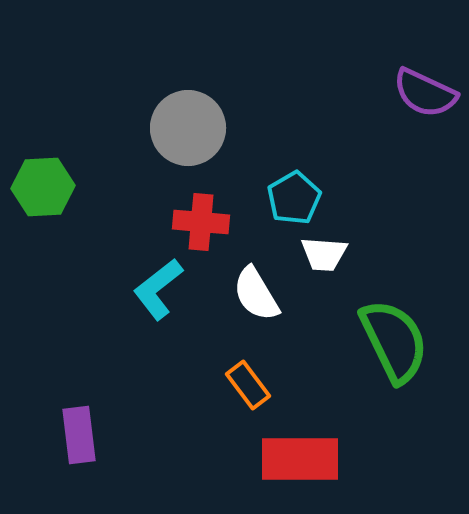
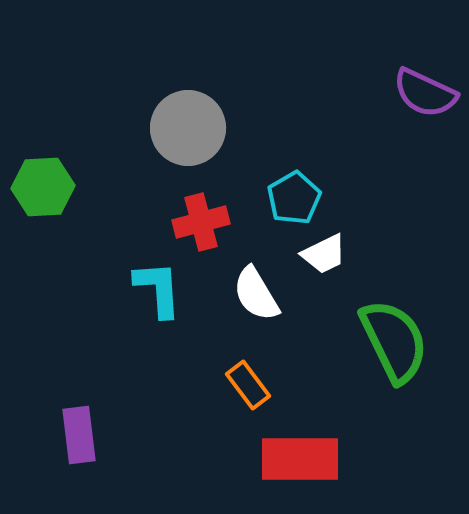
red cross: rotated 20 degrees counterclockwise
white trapezoid: rotated 30 degrees counterclockwise
cyan L-shape: rotated 124 degrees clockwise
